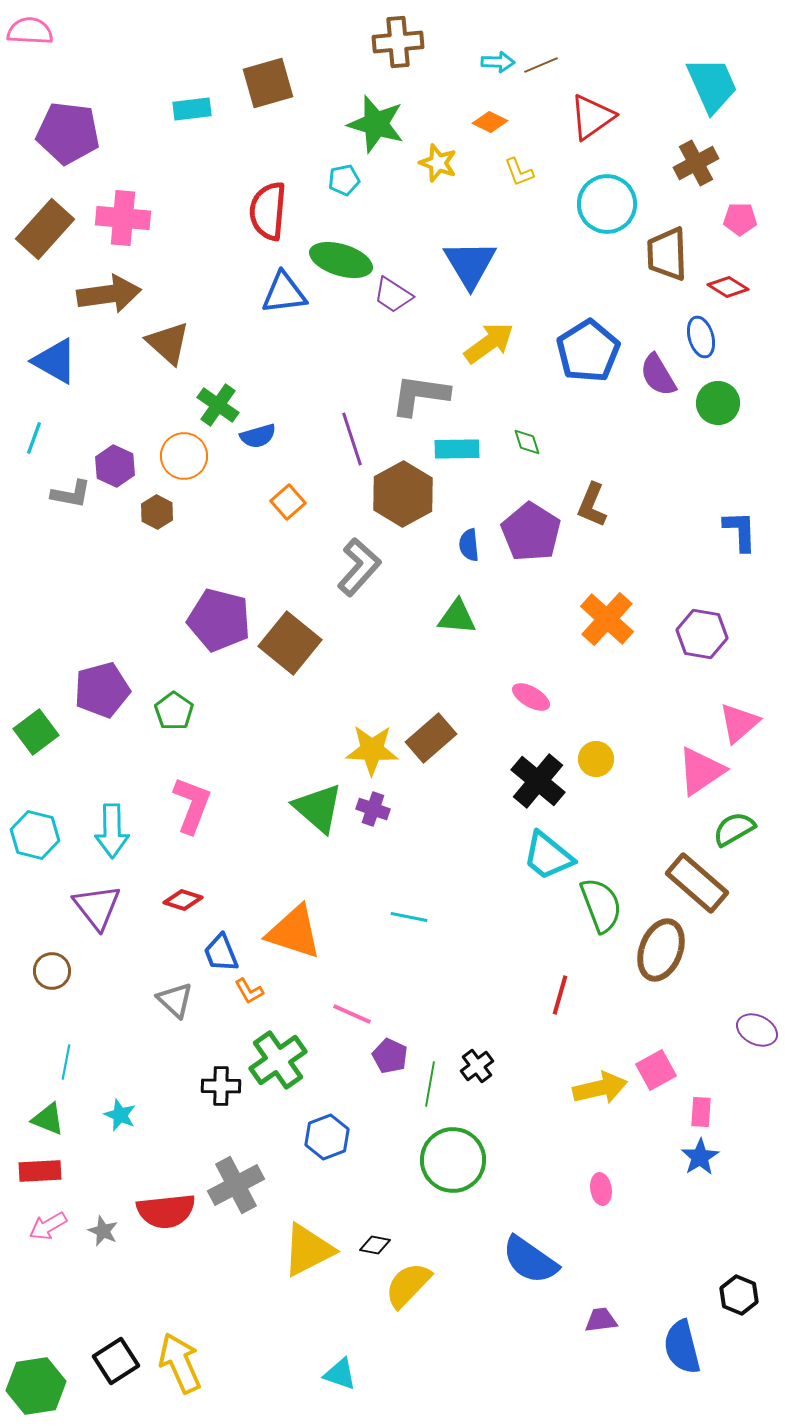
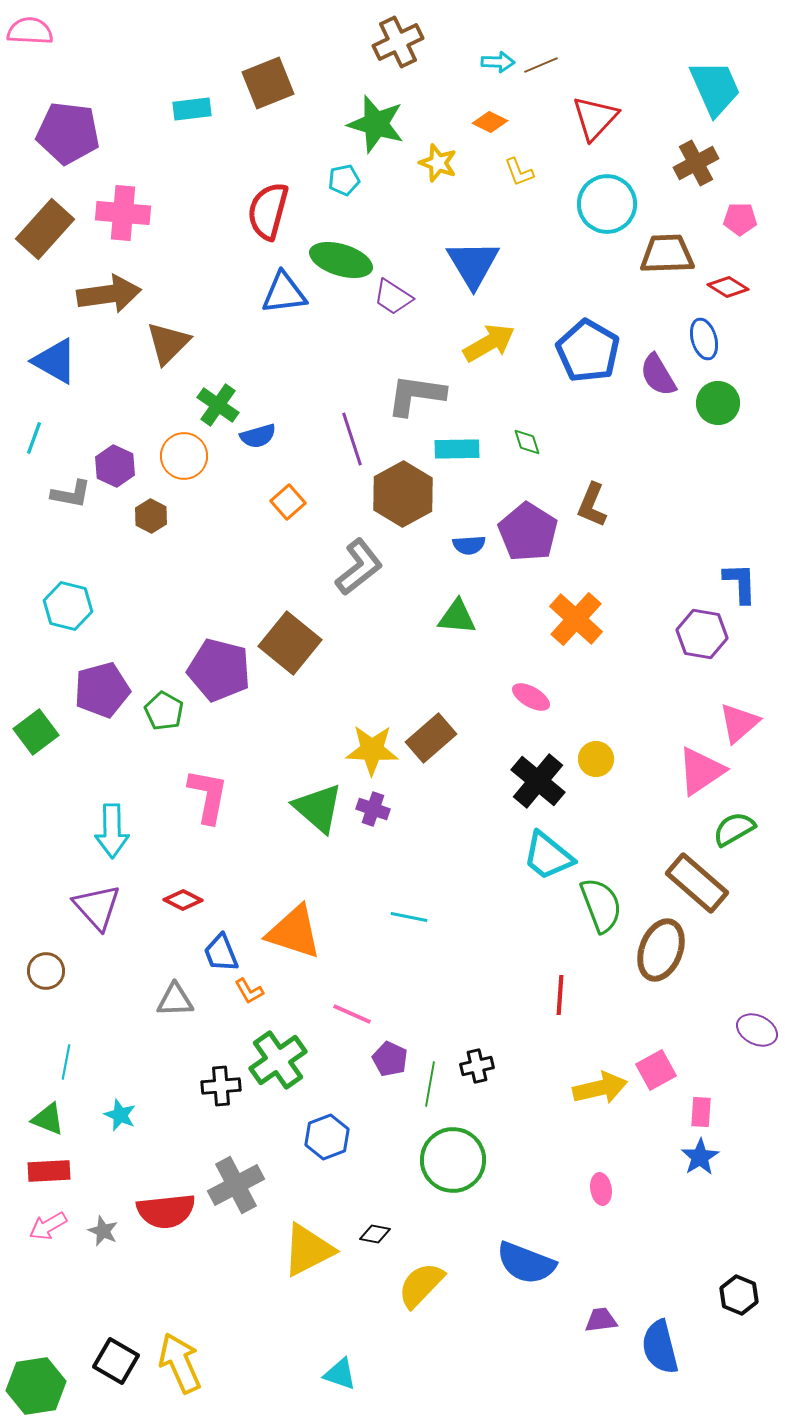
brown cross at (398, 42): rotated 21 degrees counterclockwise
brown square at (268, 83): rotated 6 degrees counterclockwise
cyan trapezoid at (712, 85): moved 3 px right, 3 px down
red triangle at (592, 117): moved 3 px right, 1 px down; rotated 12 degrees counterclockwise
red semicircle at (268, 211): rotated 10 degrees clockwise
pink cross at (123, 218): moved 5 px up
brown trapezoid at (667, 254): rotated 90 degrees clockwise
blue triangle at (470, 264): moved 3 px right
purple trapezoid at (393, 295): moved 2 px down
blue ellipse at (701, 337): moved 3 px right, 2 px down
brown triangle at (168, 343): rotated 33 degrees clockwise
yellow arrow at (489, 343): rotated 6 degrees clockwise
blue pentagon at (588, 351): rotated 10 degrees counterclockwise
gray L-shape at (420, 395): moved 4 px left
brown hexagon at (157, 512): moved 6 px left, 4 px down
blue L-shape at (740, 531): moved 52 px down
purple pentagon at (531, 532): moved 3 px left
blue semicircle at (469, 545): rotated 88 degrees counterclockwise
gray L-shape at (359, 567): rotated 10 degrees clockwise
orange cross at (607, 619): moved 31 px left
purple pentagon at (219, 620): moved 50 px down
green pentagon at (174, 711): moved 10 px left; rotated 6 degrees counterclockwise
pink L-shape at (192, 805): moved 16 px right, 9 px up; rotated 10 degrees counterclockwise
cyan hexagon at (35, 835): moved 33 px right, 229 px up
red diamond at (183, 900): rotated 9 degrees clockwise
purple triangle at (97, 907): rotated 4 degrees counterclockwise
brown circle at (52, 971): moved 6 px left
red line at (560, 995): rotated 12 degrees counterclockwise
gray triangle at (175, 1000): rotated 45 degrees counterclockwise
purple pentagon at (390, 1056): moved 3 px down
black cross at (477, 1066): rotated 24 degrees clockwise
black cross at (221, 1086): rotated 6 degrees counterclockwise
red rectangle at (40, 1171): moved 9 px right
black diamond at (375, 1245): moved 11 px up
blue semicircle at (530, 1260): moved 4 px left, 3 px down; rotated 14 degrees counterclockwise
yellow semicircle at (408, 1285): moved 13 px right
blue semicircle at (682, 1347): moved 22 px left
black square at (116, 1361): rotated 27 degrees counterclockwise
